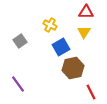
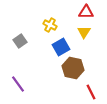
brown hexagon: rotated 25 degrees clockwise
